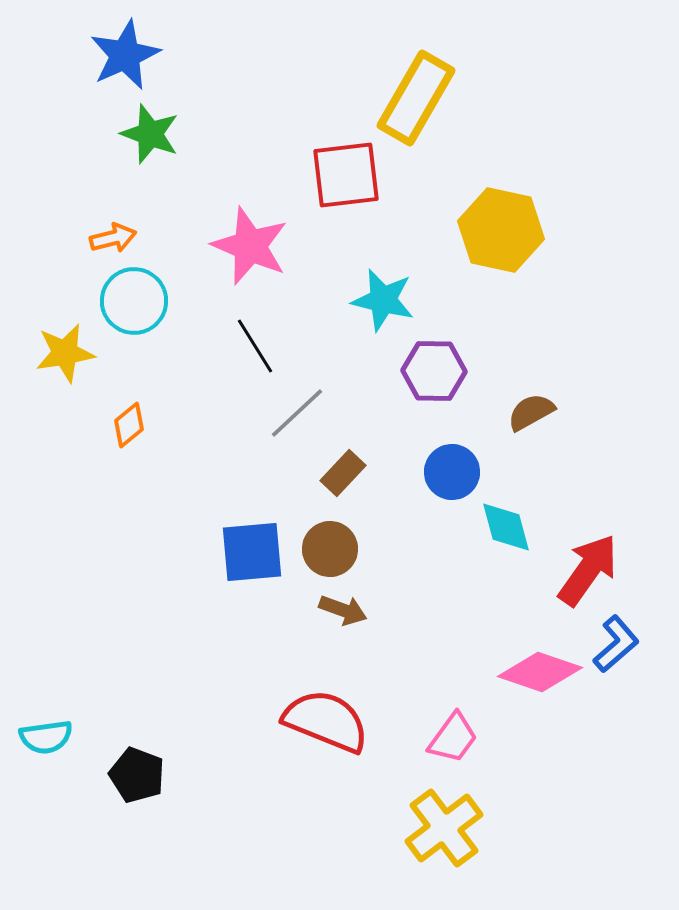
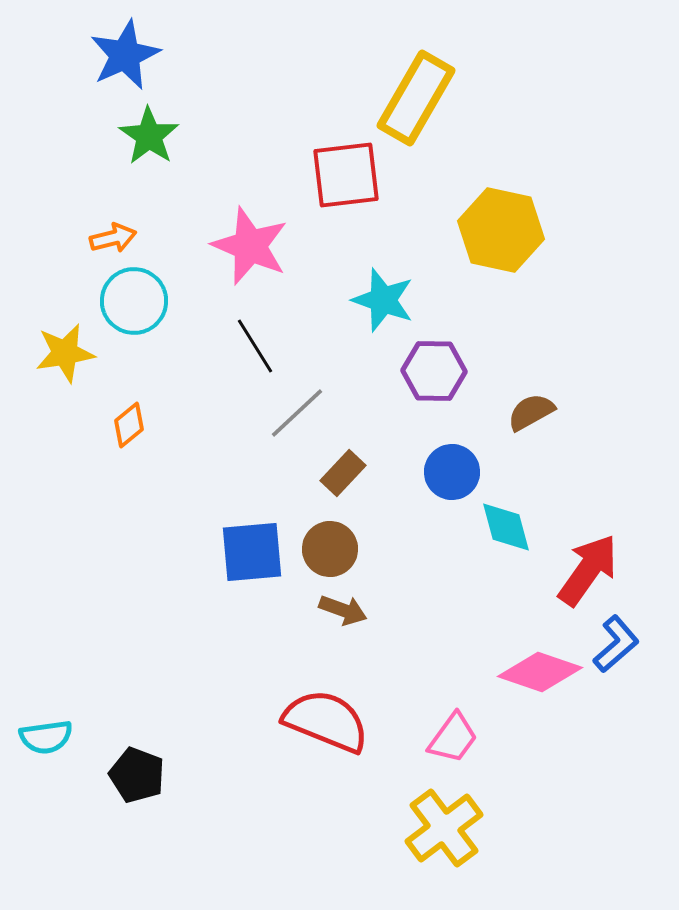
green star: moved 1 px left, 2 px down; rotated 14 degrees clockwise
cyan star: rotated 6 degrees clockwise
